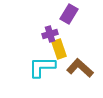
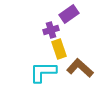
purple rectangle: rotated 24 degrees clockwise
purple cross: moved 1 px right, 4 px up
cyan L-shape: moved 1 px right, 5 px down
